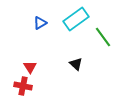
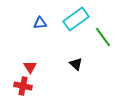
blue triangle: rotated 24 degrees clockwise
